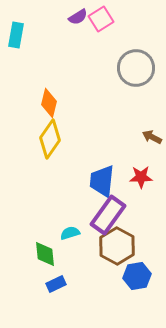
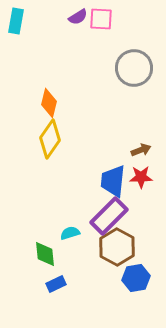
pink square: rotated 35 degrees clockwise
cyan rectangle: moved 14 px up
gray circle: moved 2 px left
brown arrow: moved 11 px left, 13 px down; rotated 132 degrees clockwise
blue trapezoid: moved 11 px right
purple rectangle: moved 1 px right, 1 px down; rotated 9 degrees clockwise
brown hexagon: moved 1 px down
blue hexagon: moved 1 px left, 2 px down
